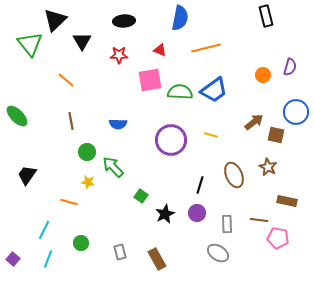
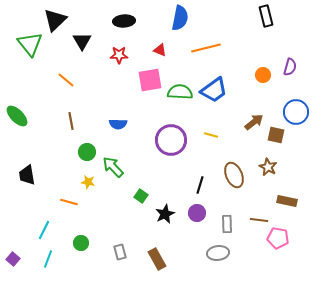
black trapezoid at (27, 175): rotated 45 degrees counterclockwise
gray ellipse at (218, 253): rotated 40 degrees counterclockwise
